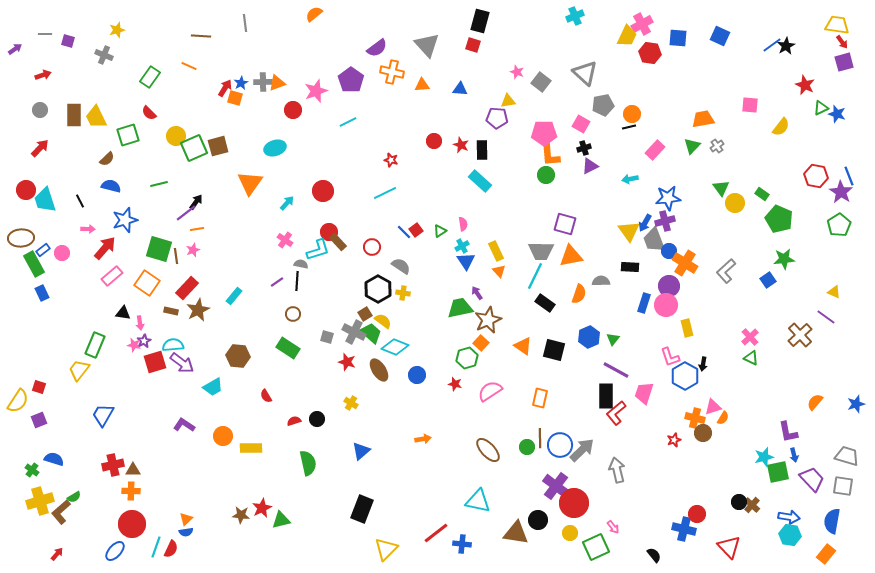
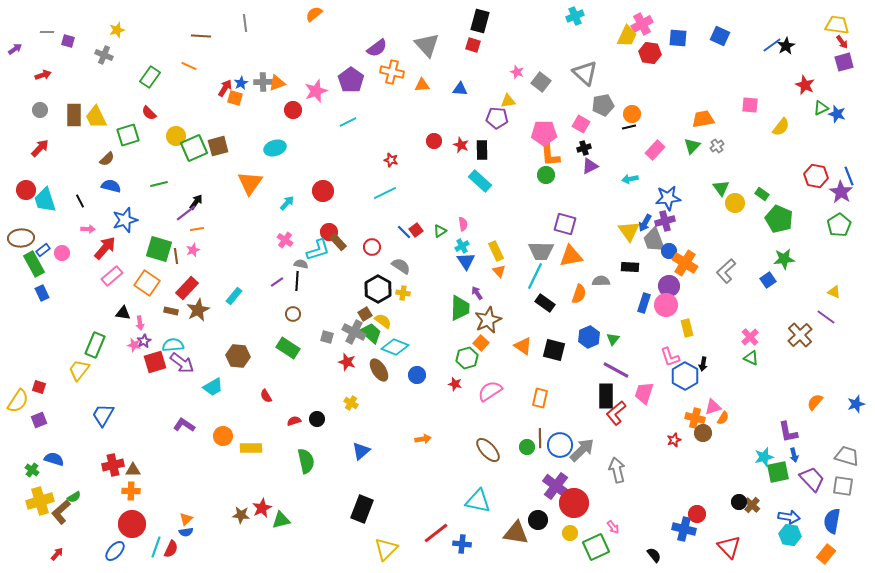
gray line at (45, 34): moved 2 px right, 2 px up
green trapezoid at (460, 308): rotated 104 degrees clockwise
green semicircle at (308, 463): moved 2 px left, 2 px up
